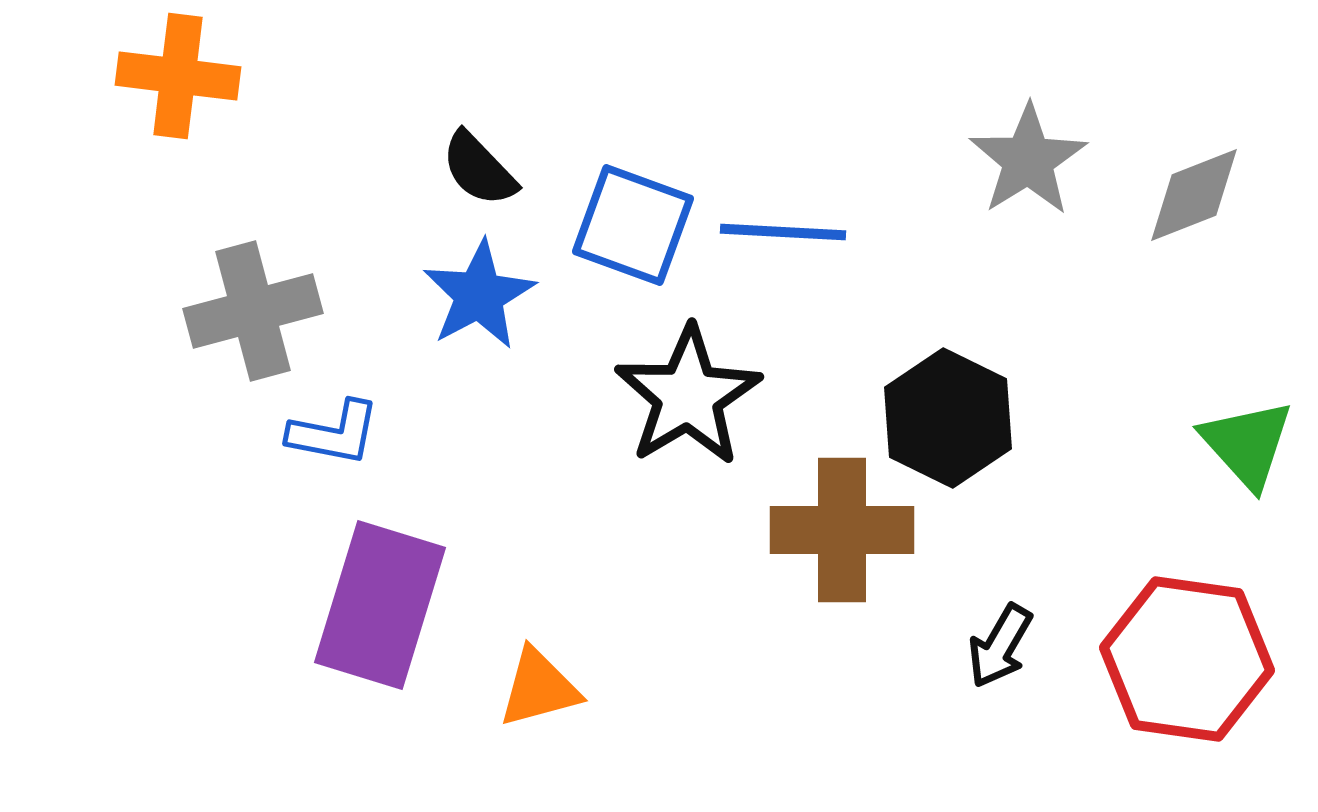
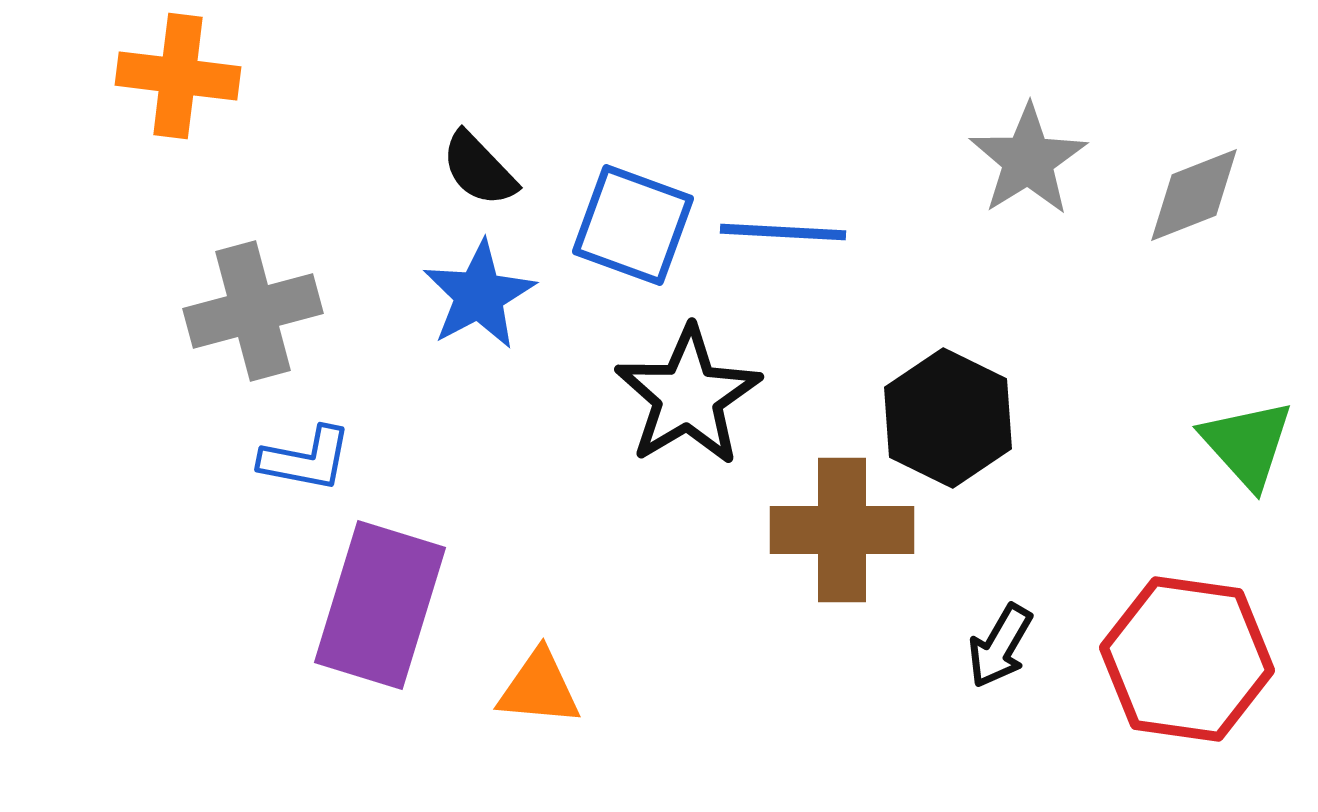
blue L-shape: moved 28 px left, 26 px down
orange triangle: rotated 20 degrees clockwise
